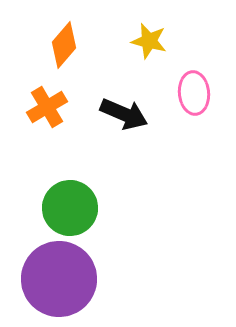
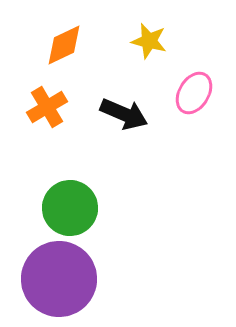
orange diamond: rotated 24 degrees clockwise
pink ellipse: rotated 36 degrees clockwise
